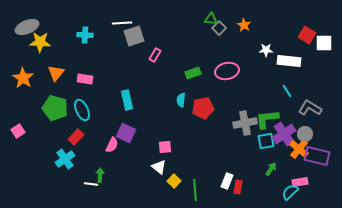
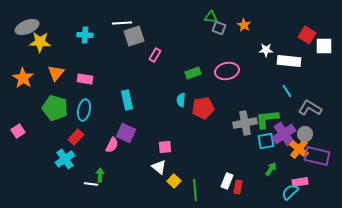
green triangle at (211, 19): moved 2 px up
gray square at (219, 28): rotated 24 degrees counterclockwise
white square at (324, 43): moved 3 px down
cyan ellipse at (82, 110): moved 2 px right; rotated 35 degrees clockwise
